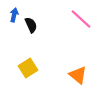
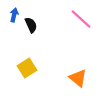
yellow square: moved 1 px left
orange triangle: moved 3 px down
